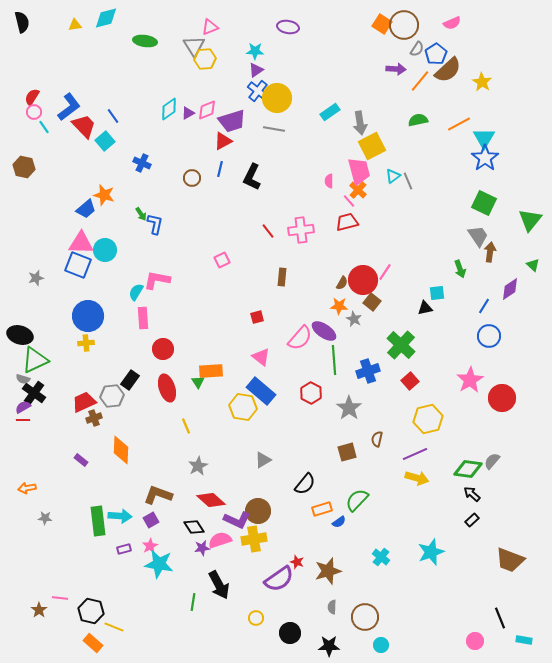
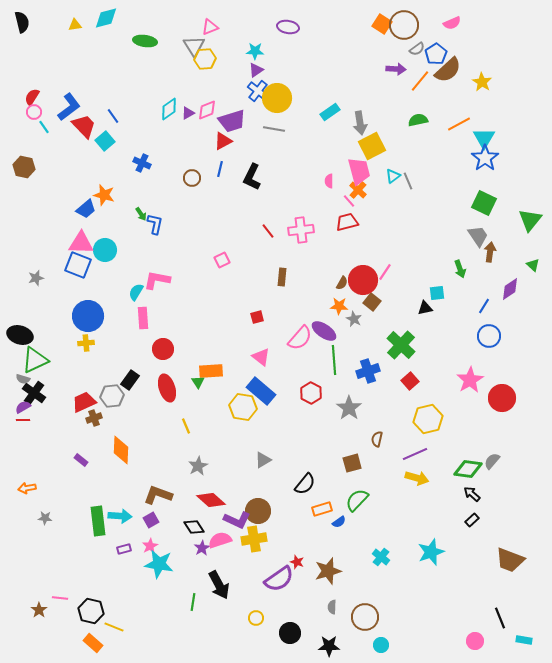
gray semicircle at (417, 49): rotated 21 degrees clockwise
brown square at (347, 452): moved 5 px right, 11 px down
purple star at (202, 548): rotated 21 degrees counterclockwise
